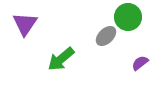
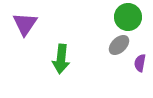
gray ellipse: moved 13 px right, 9 px down
green arrow: rotated 44 degrees counterclockwise
purple semicircle: rotated 42 degrees counterclockwise
